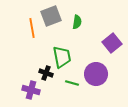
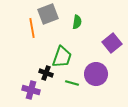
gray square: moved 3 px left, 2 px up
green trapezoid: rotated 30 degrees clockwise
